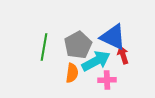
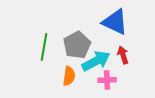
blue triangle: moved 2 px right, 15 px up
gray pentagon: moved 1 px left
orange semicircle: moved 3 px left, 3 px down
